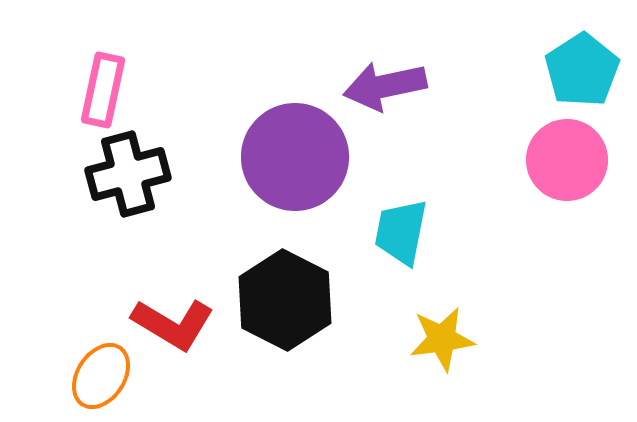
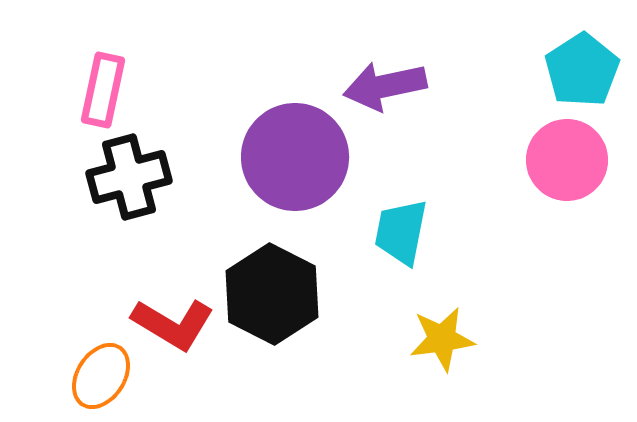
black cross: moved 1 px right, 3 px down
black hexagon: moved 13 px left, 6 px up
